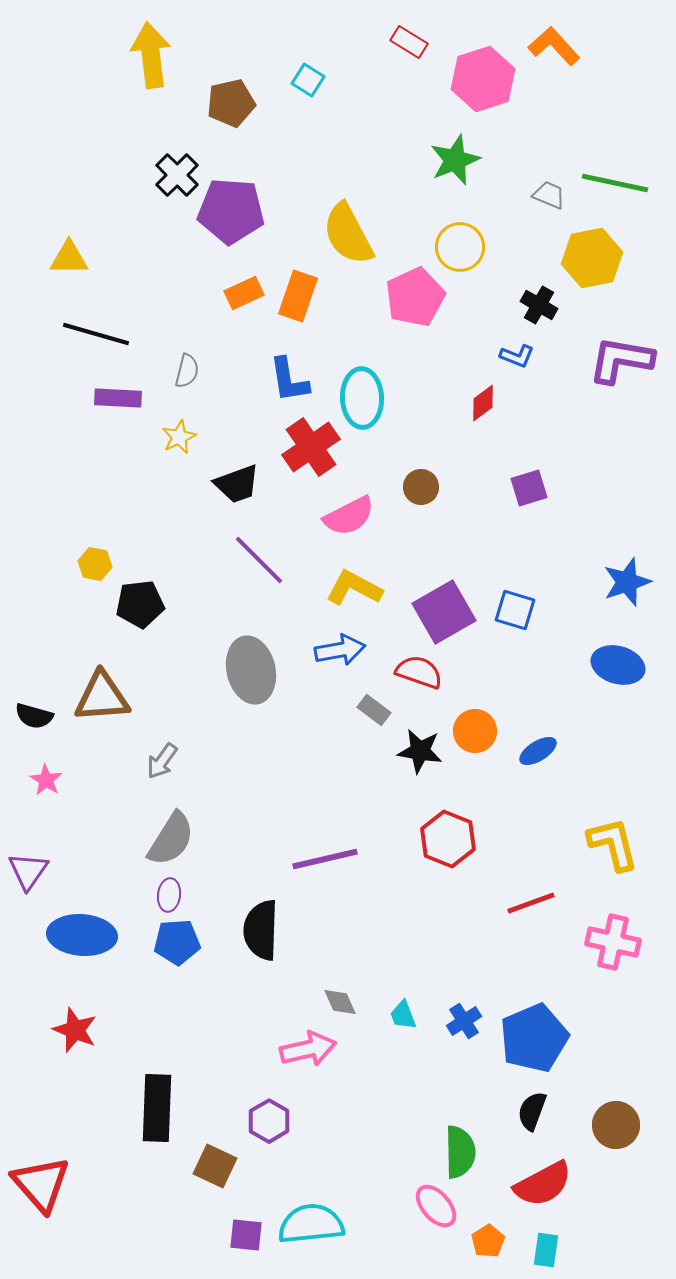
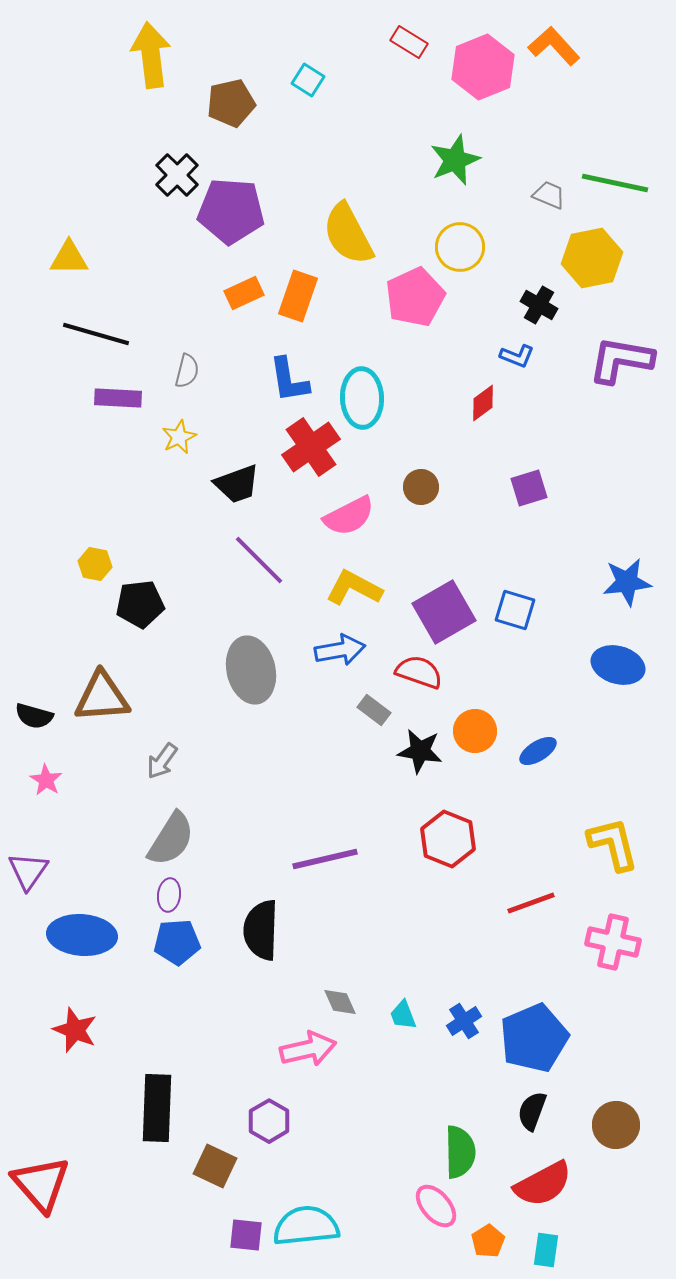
pink hexagon at (483, 79): moved 12 px up; rotated 4 degrees counterclockwise
blue star at (627, 582): rotated 12 degrees clockwise
cyan semicircle at (311, 1224): moved 5 px left, 2 px down
